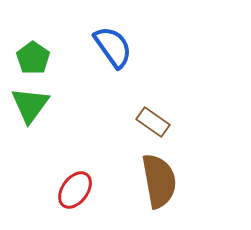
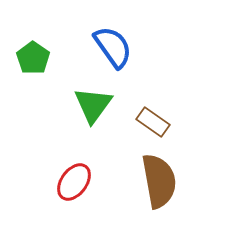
green triangle: moved 63 px right
red ellipse: moved 1 px left, 8 px up
